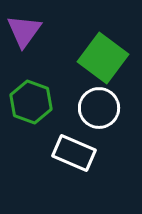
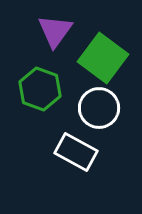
purple triangle: moved 31 px right
green hexagon: moved 9 px right, 13 px up
white rectangle: moved 2 px right, 1 px up; rotated 6 degrees clockwise
